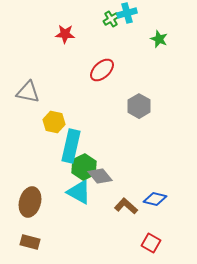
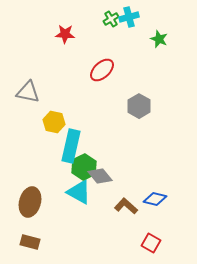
cyan cross: moved 2 px right, 4 px down
